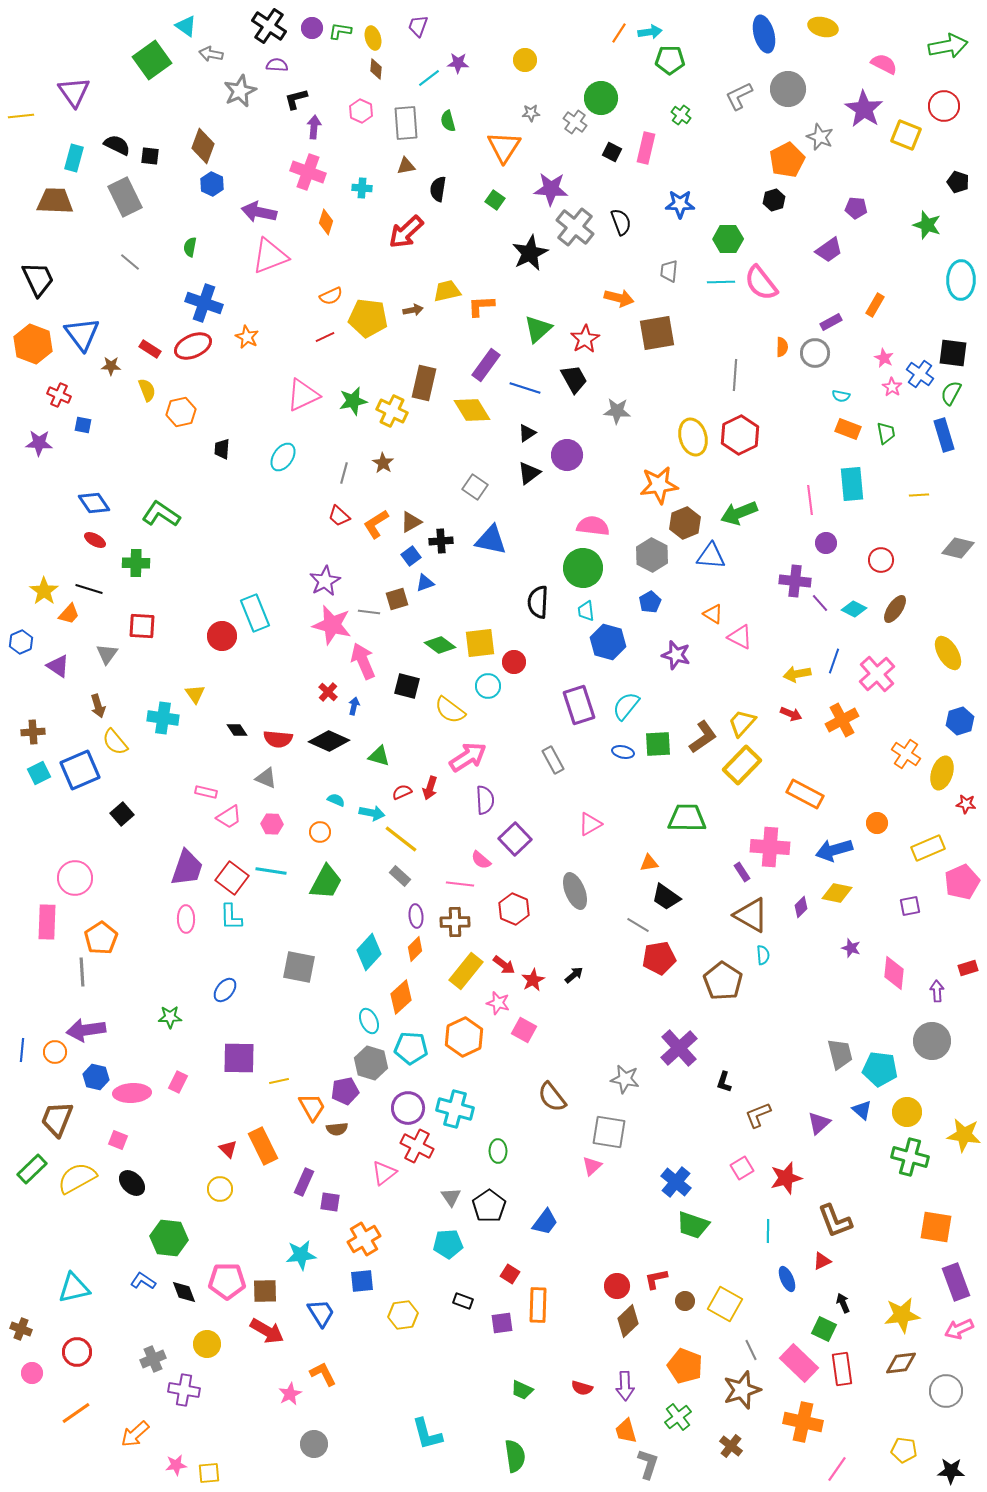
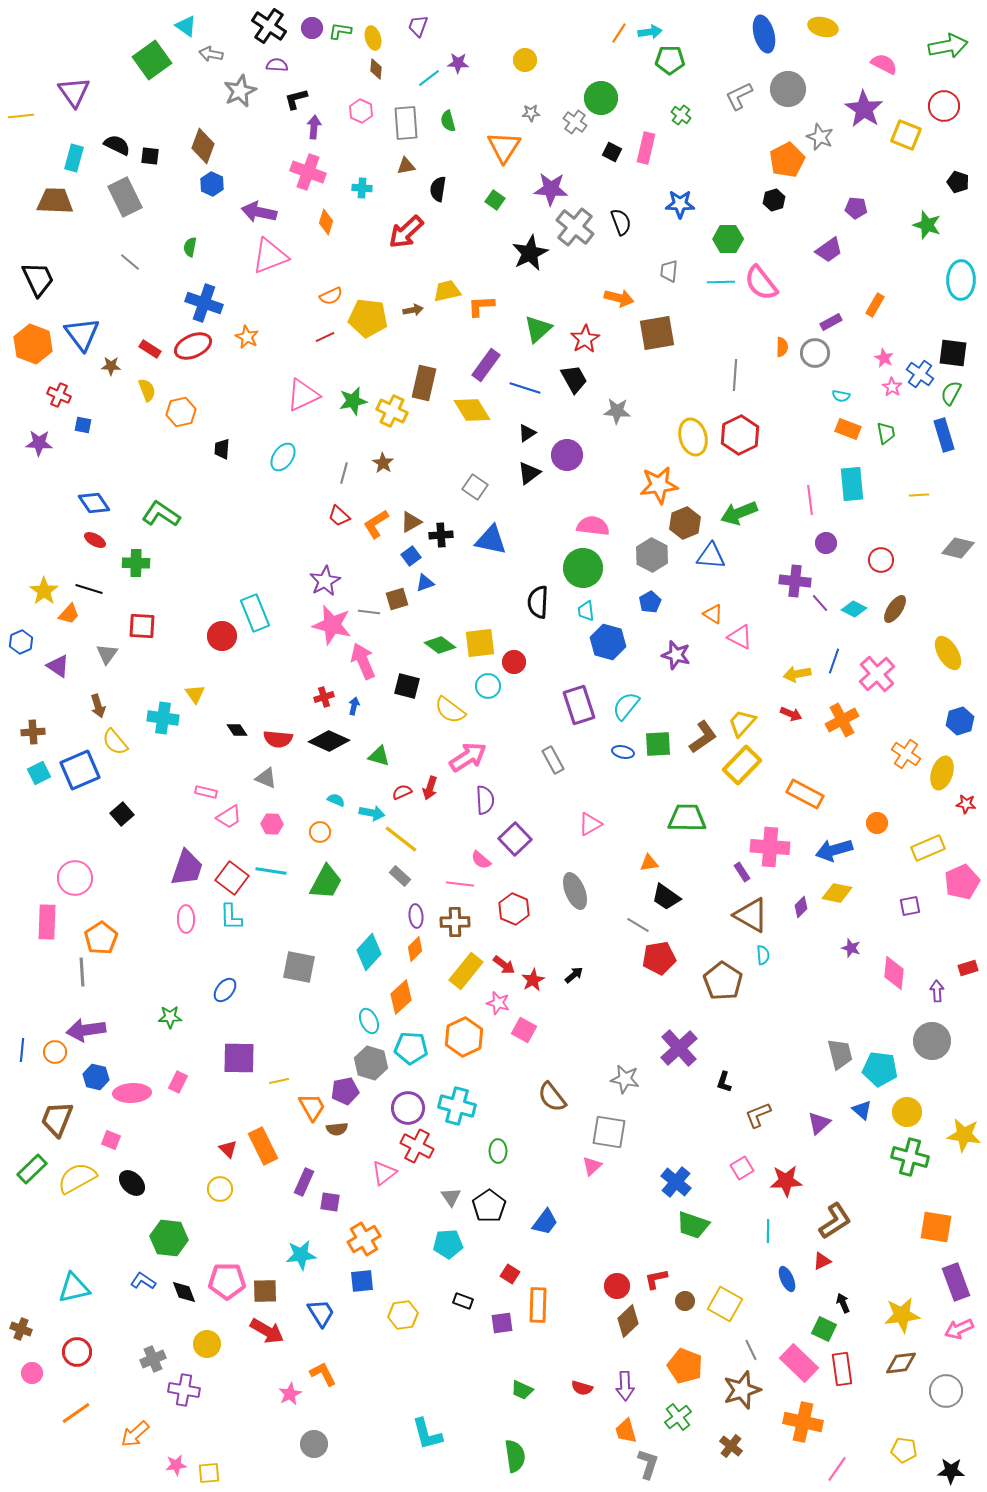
black cross at (441, 541): moved 6 px up
red cross at (328, 692): moved 4 px left, 5 px down; rotated 30 degrees clockwise
cyan cross at (455, 1109): moved 2 px right, 3 px up
pink square at (118, 1140): moved 7 px left
red star at (786, 1178): moved 3 px down; rotated 12 degrees clockwise
brown L-shape at (835, 1221): rotated 102 degrees counterclockwise
